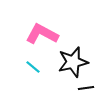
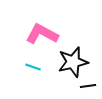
cyan line: rotated 21 degrees counterclockwise
black line: moved 2 px right, 2 px up
